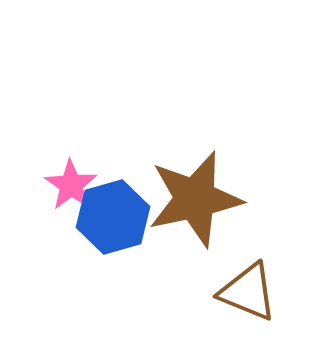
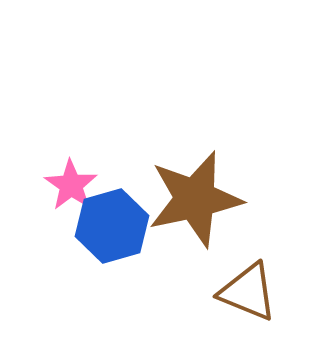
blue hexagon: moved 1 px left, 9 px down
